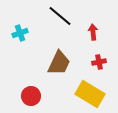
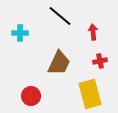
cyan cross: rotated 21 degrees clockwise
red cross: moved 1 px right, 1 px up
yellow rectangle: rotated 44 degrees clockwise
